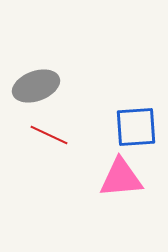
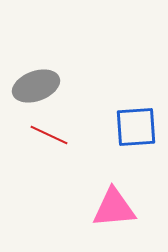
pink triangle: moved 7 px left, 30 px down
